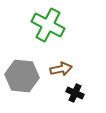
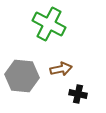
green cross: moved 1 px right, 1 px up
black cross: moved 3 px right, 1 px down; rotated 12 degrees counterclockwise
